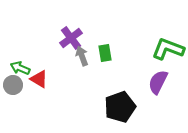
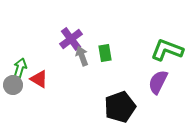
purple cross: moved 1 px down
green L-shape: moved 1 px left, 1 px down
green arrow: rotated 84 degrees clockwise
